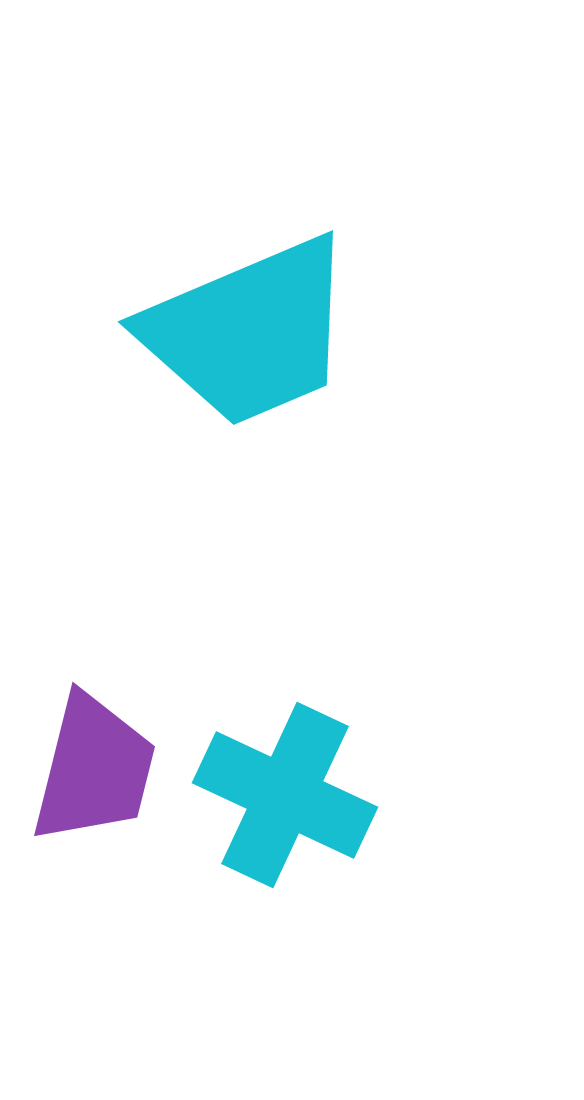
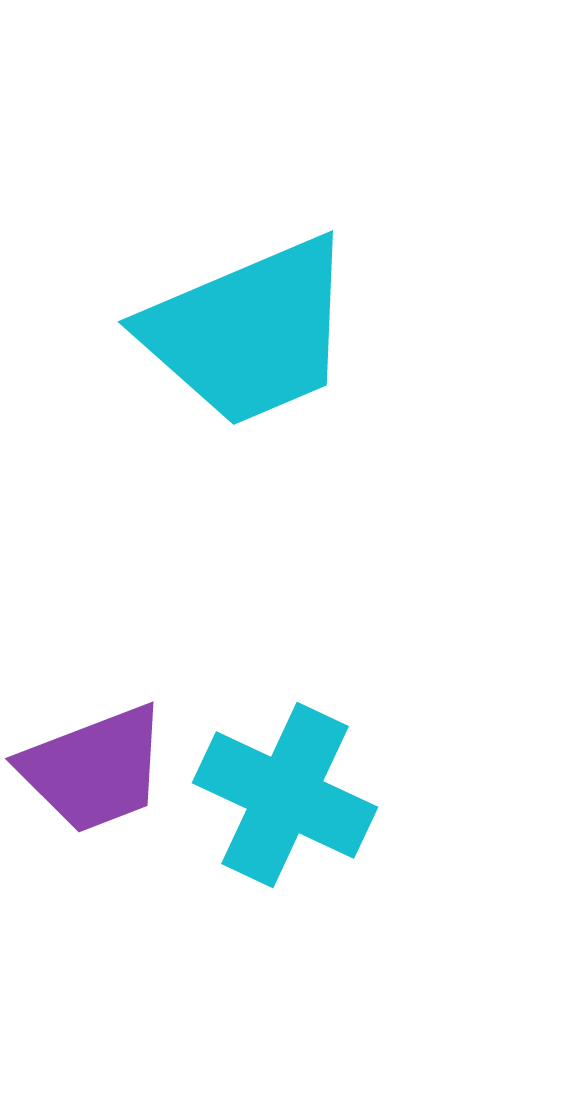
purple trapezoid: rotated 55 degrees clockwise
